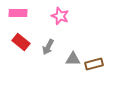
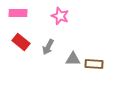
brown rectangle: rotated 18 degrees clockwise
